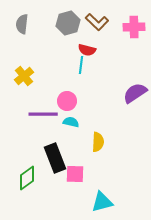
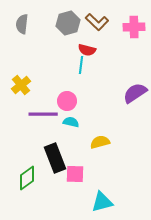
yellow cross: moved 3 px left, 9 px down
yellow semicircle: moved 2 px right; rotated 108 degrees counterclockwise
